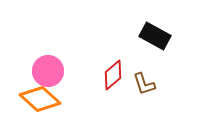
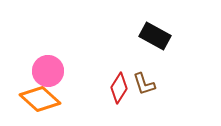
red diamond: moved 6 px right, 13 px down; rotated 16 degrees counterclockwise
